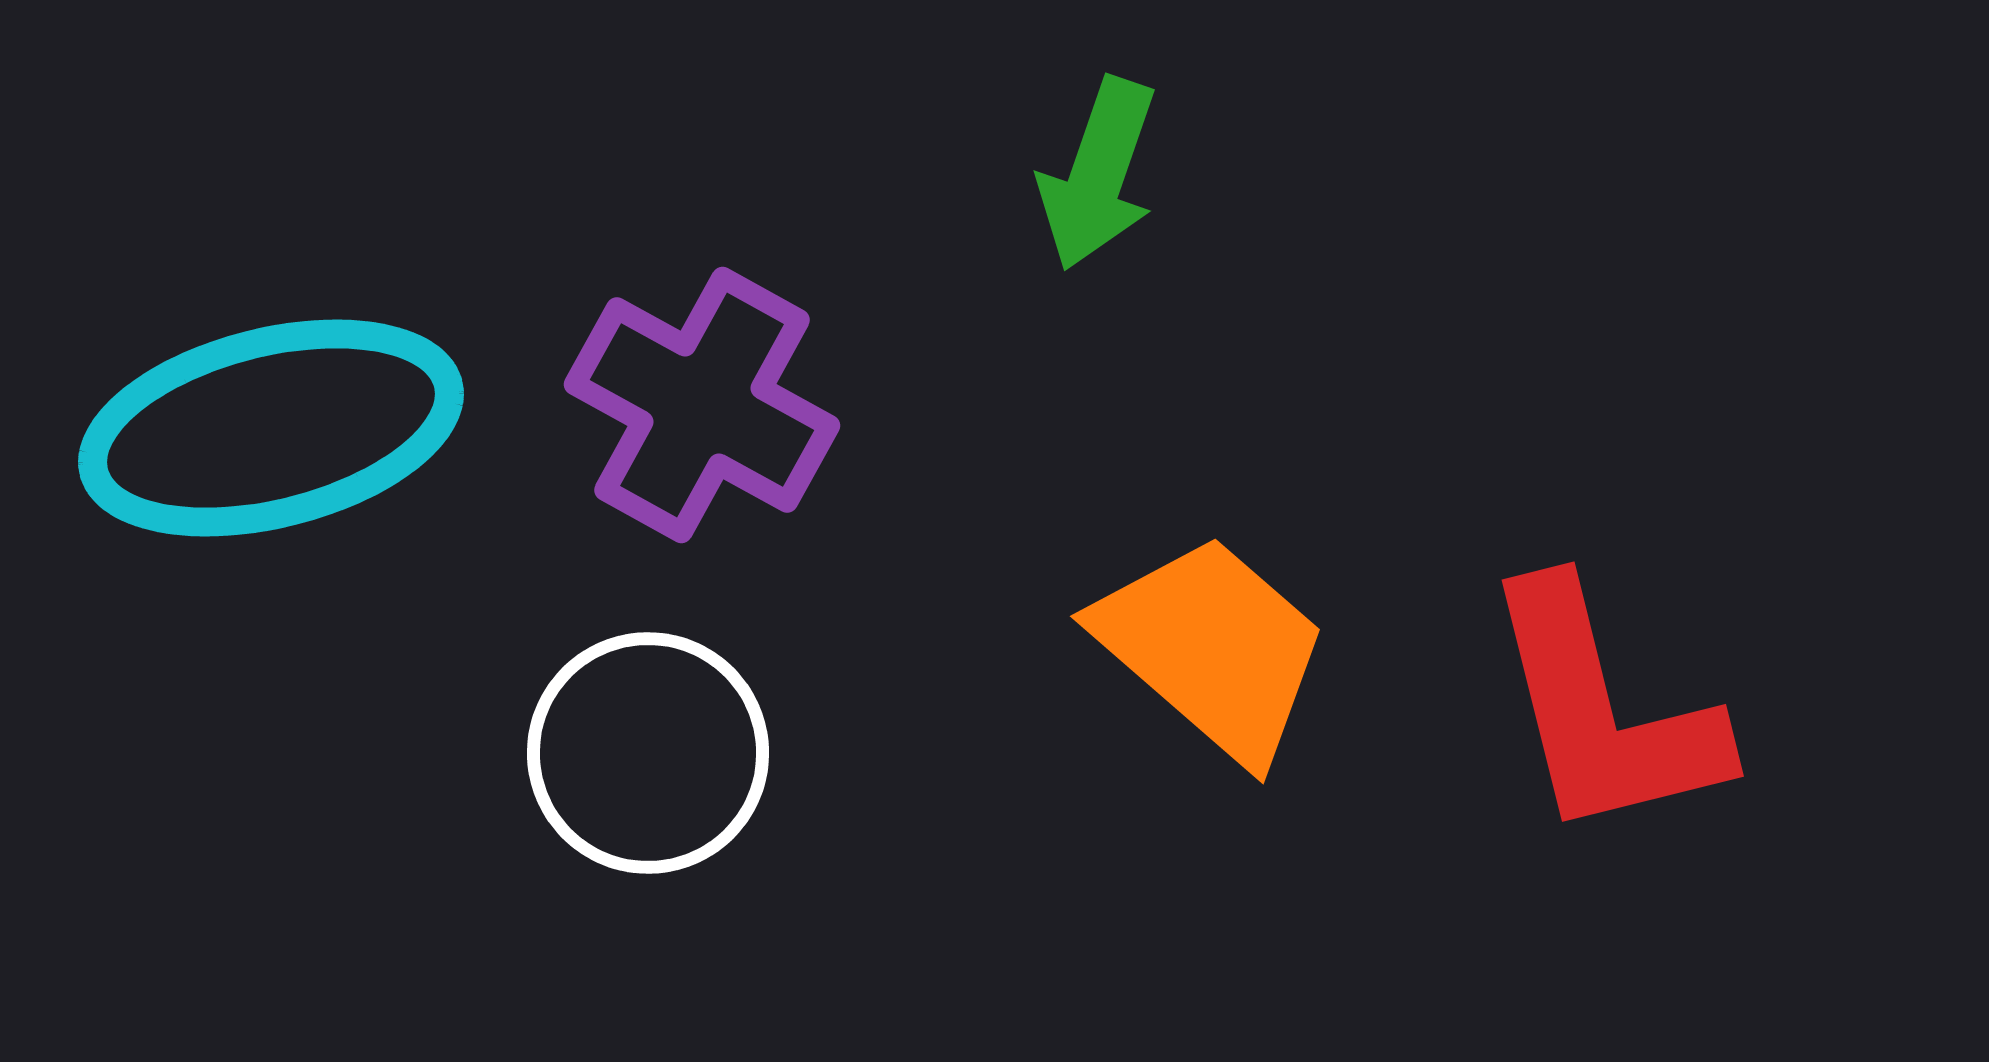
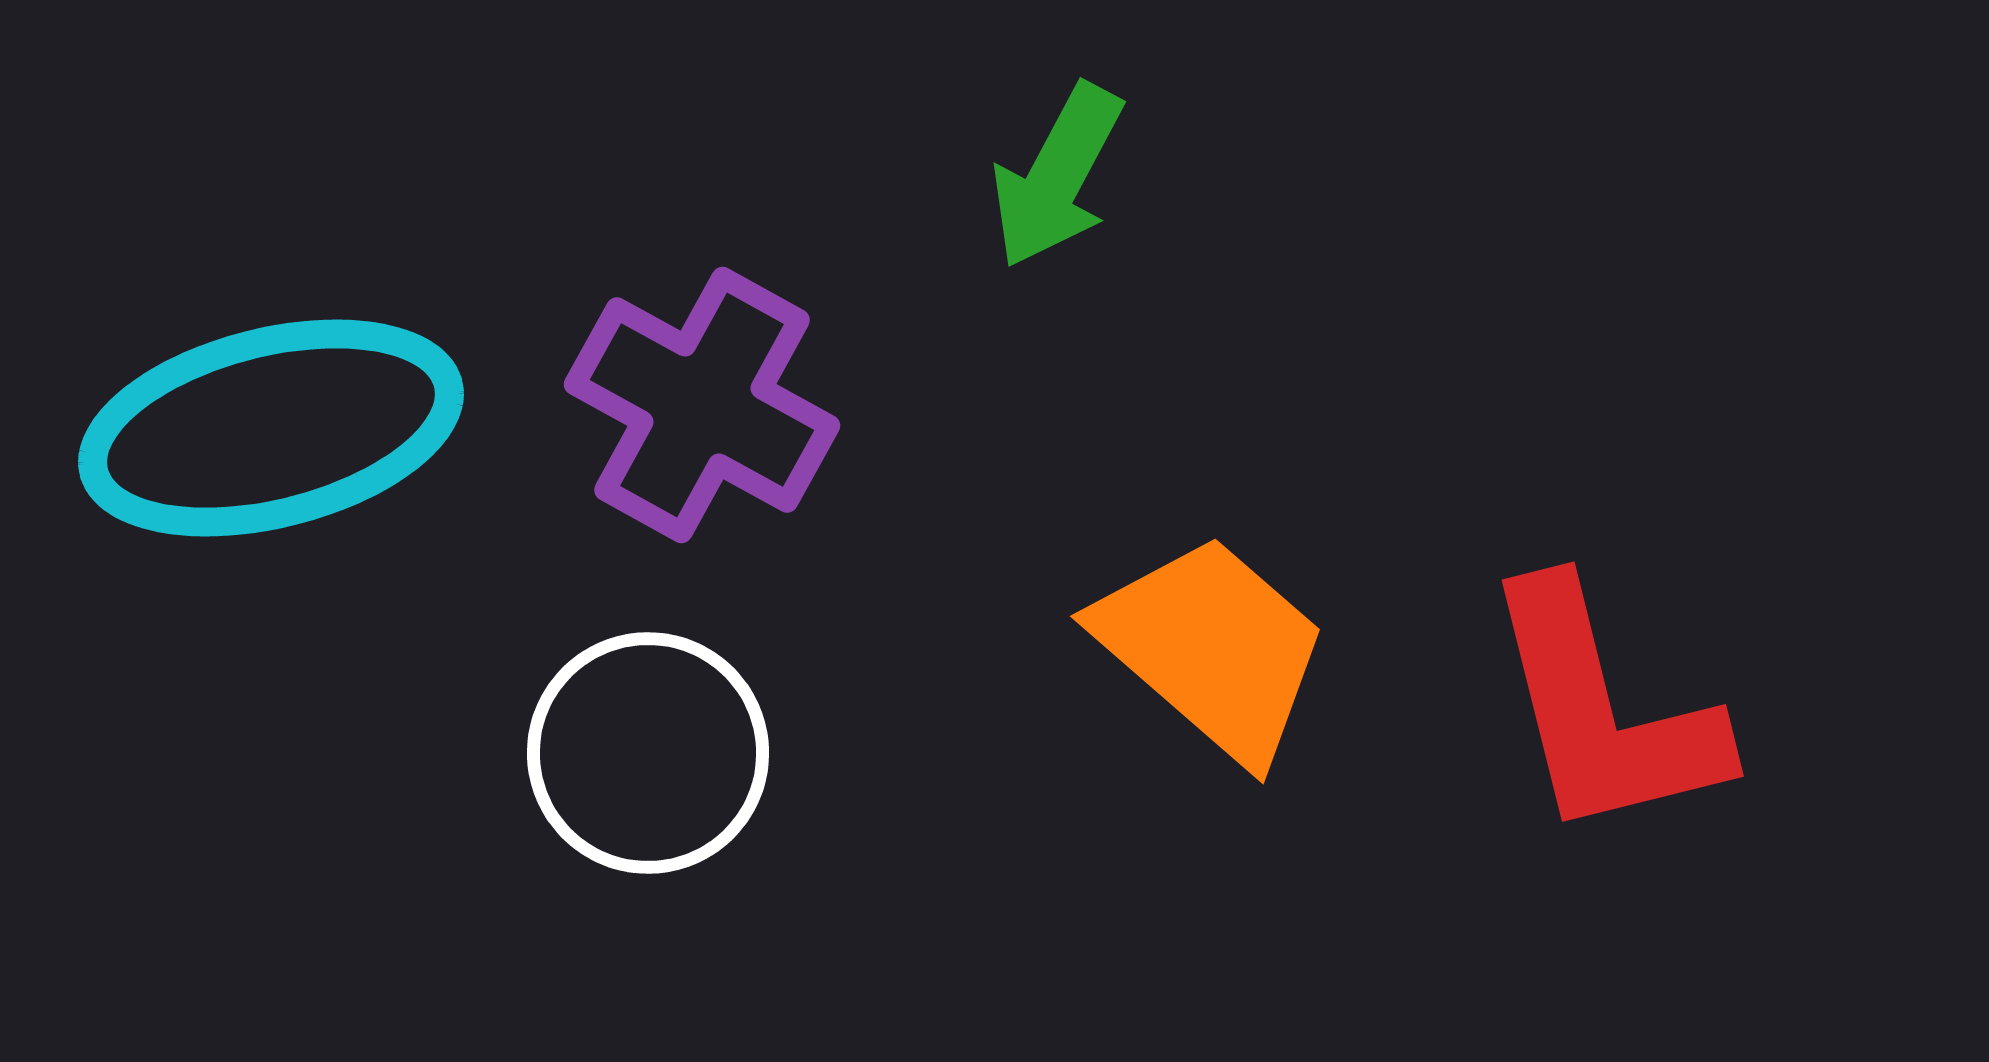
green arrow: moved 41 px left, 2 px down; rotated 9 degrees clockwise
